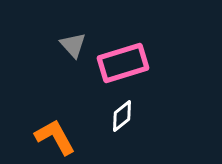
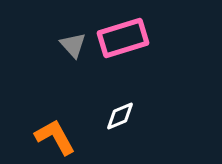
pink rectangle: moved 25 px up
white diamond: moved 2 px left; rotated 16 degrees clockwise
